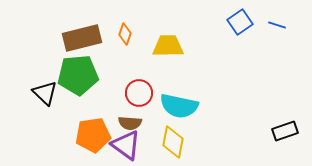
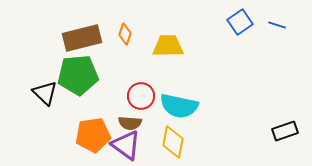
red circle: moved 2 px right, 3 px down
